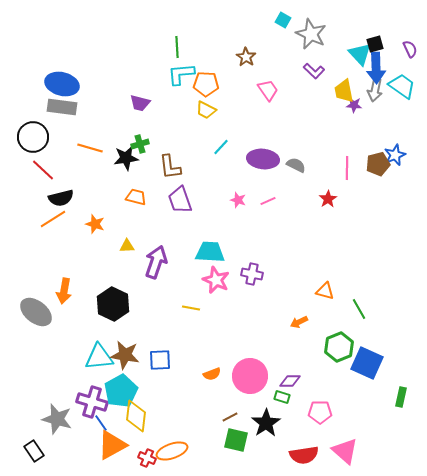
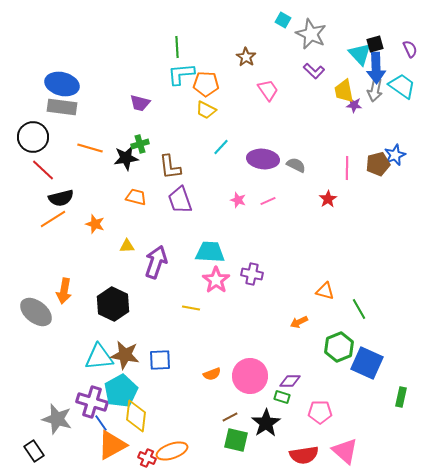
pink star at (216, 280): rotated 12 degrees clockwise
